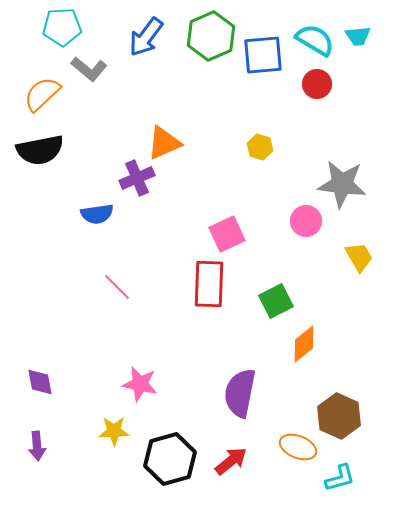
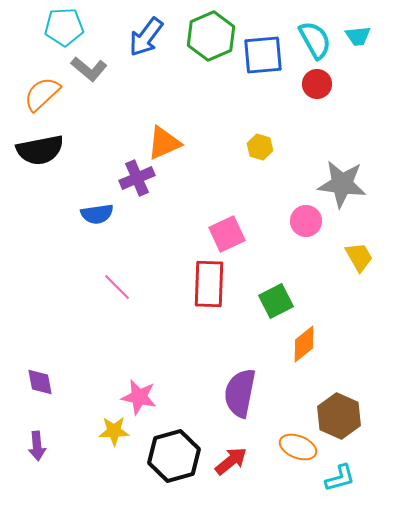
cyan pentagon: moved 2 px right
cyan semicircle: rotated 30 degrees clockwise
pink star: moved 1 px left, 13 px down
black hexagon: moved 4 px right, 3 px up
